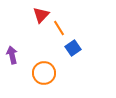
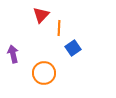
orange line: rotated 35 degrees clockwise
purple arrow: moved 1 px right, 1 px up
